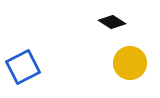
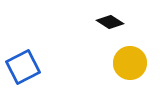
black diamond: moved 2 px left
